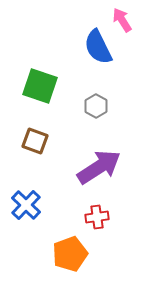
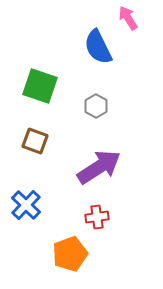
pink arrow: moved 6 px right, 2 px up
